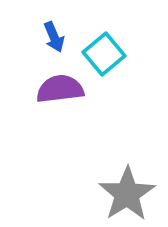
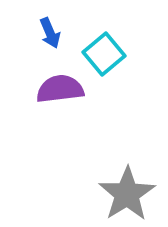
blue arrow: moved 4 px left, 4 px up
